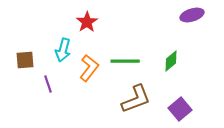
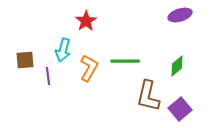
purple ellipse: moved 12 px left
red star: moved 1 px left, 1 px up
green diamond: moved 6 px right, 5 px down
orange L-shape: rotated 8 degrees counterclockwise
purple line: moved 8 px up; rotated 12 degrees clockwise
brown L-shape: moved 12 px right, 3 px up; rotated 124 degrees clockwise
